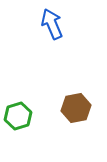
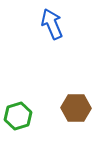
brown hexagon: rotated 12 degrees clockwise
